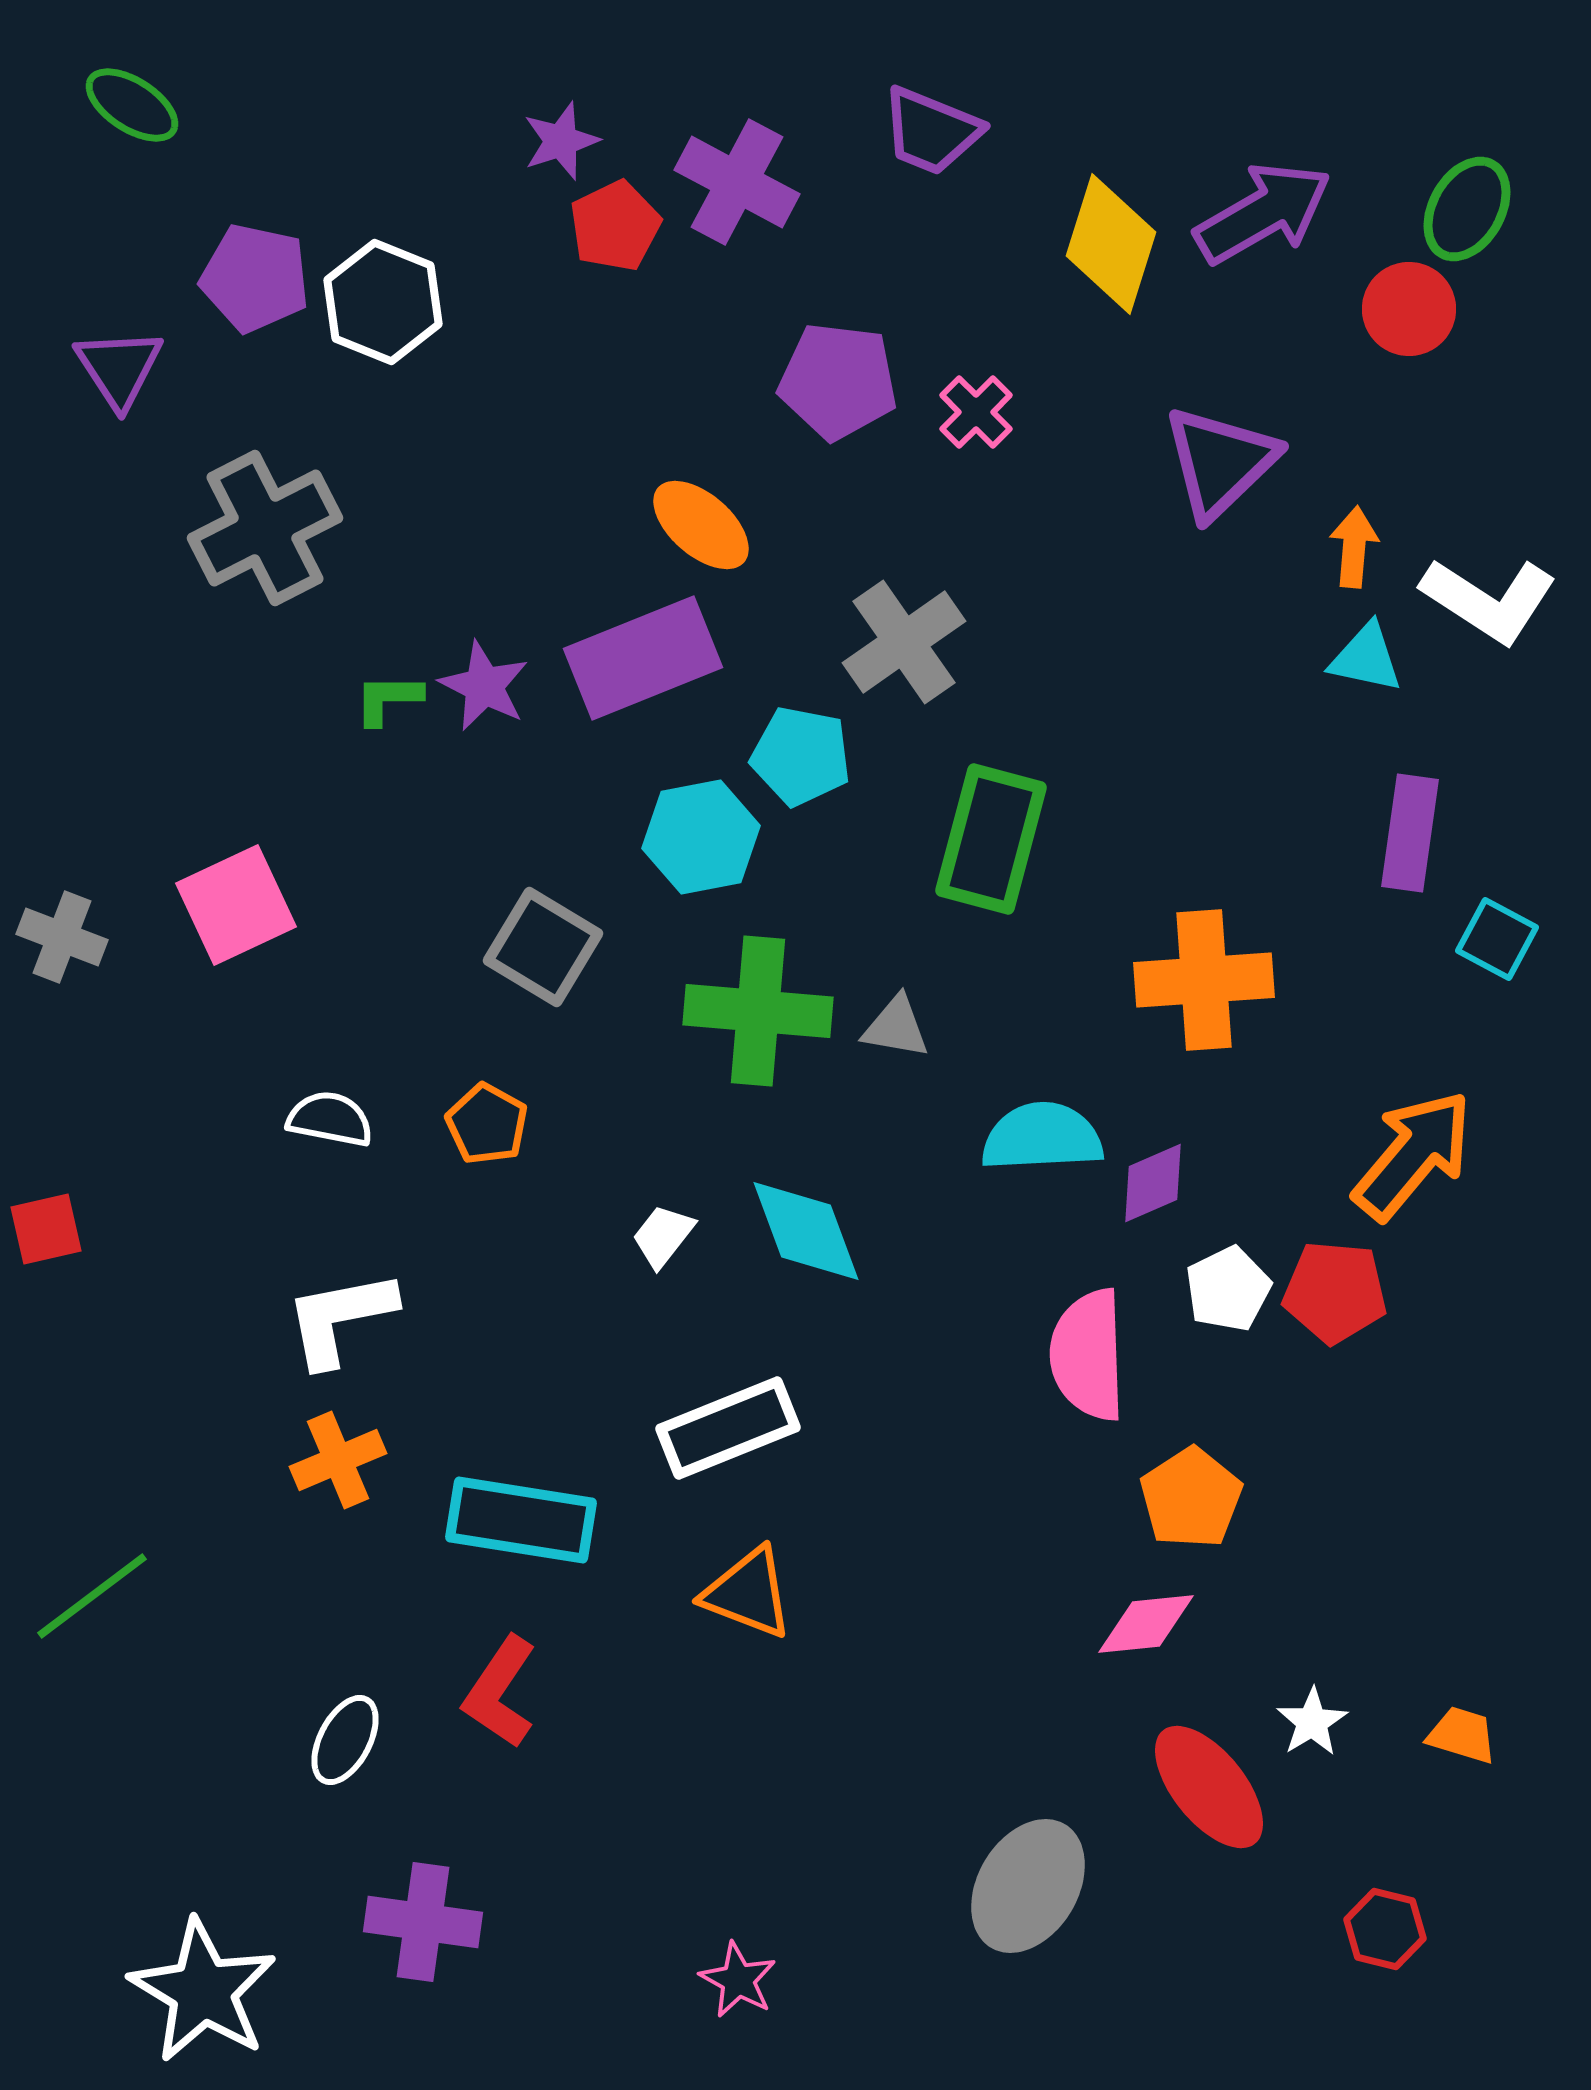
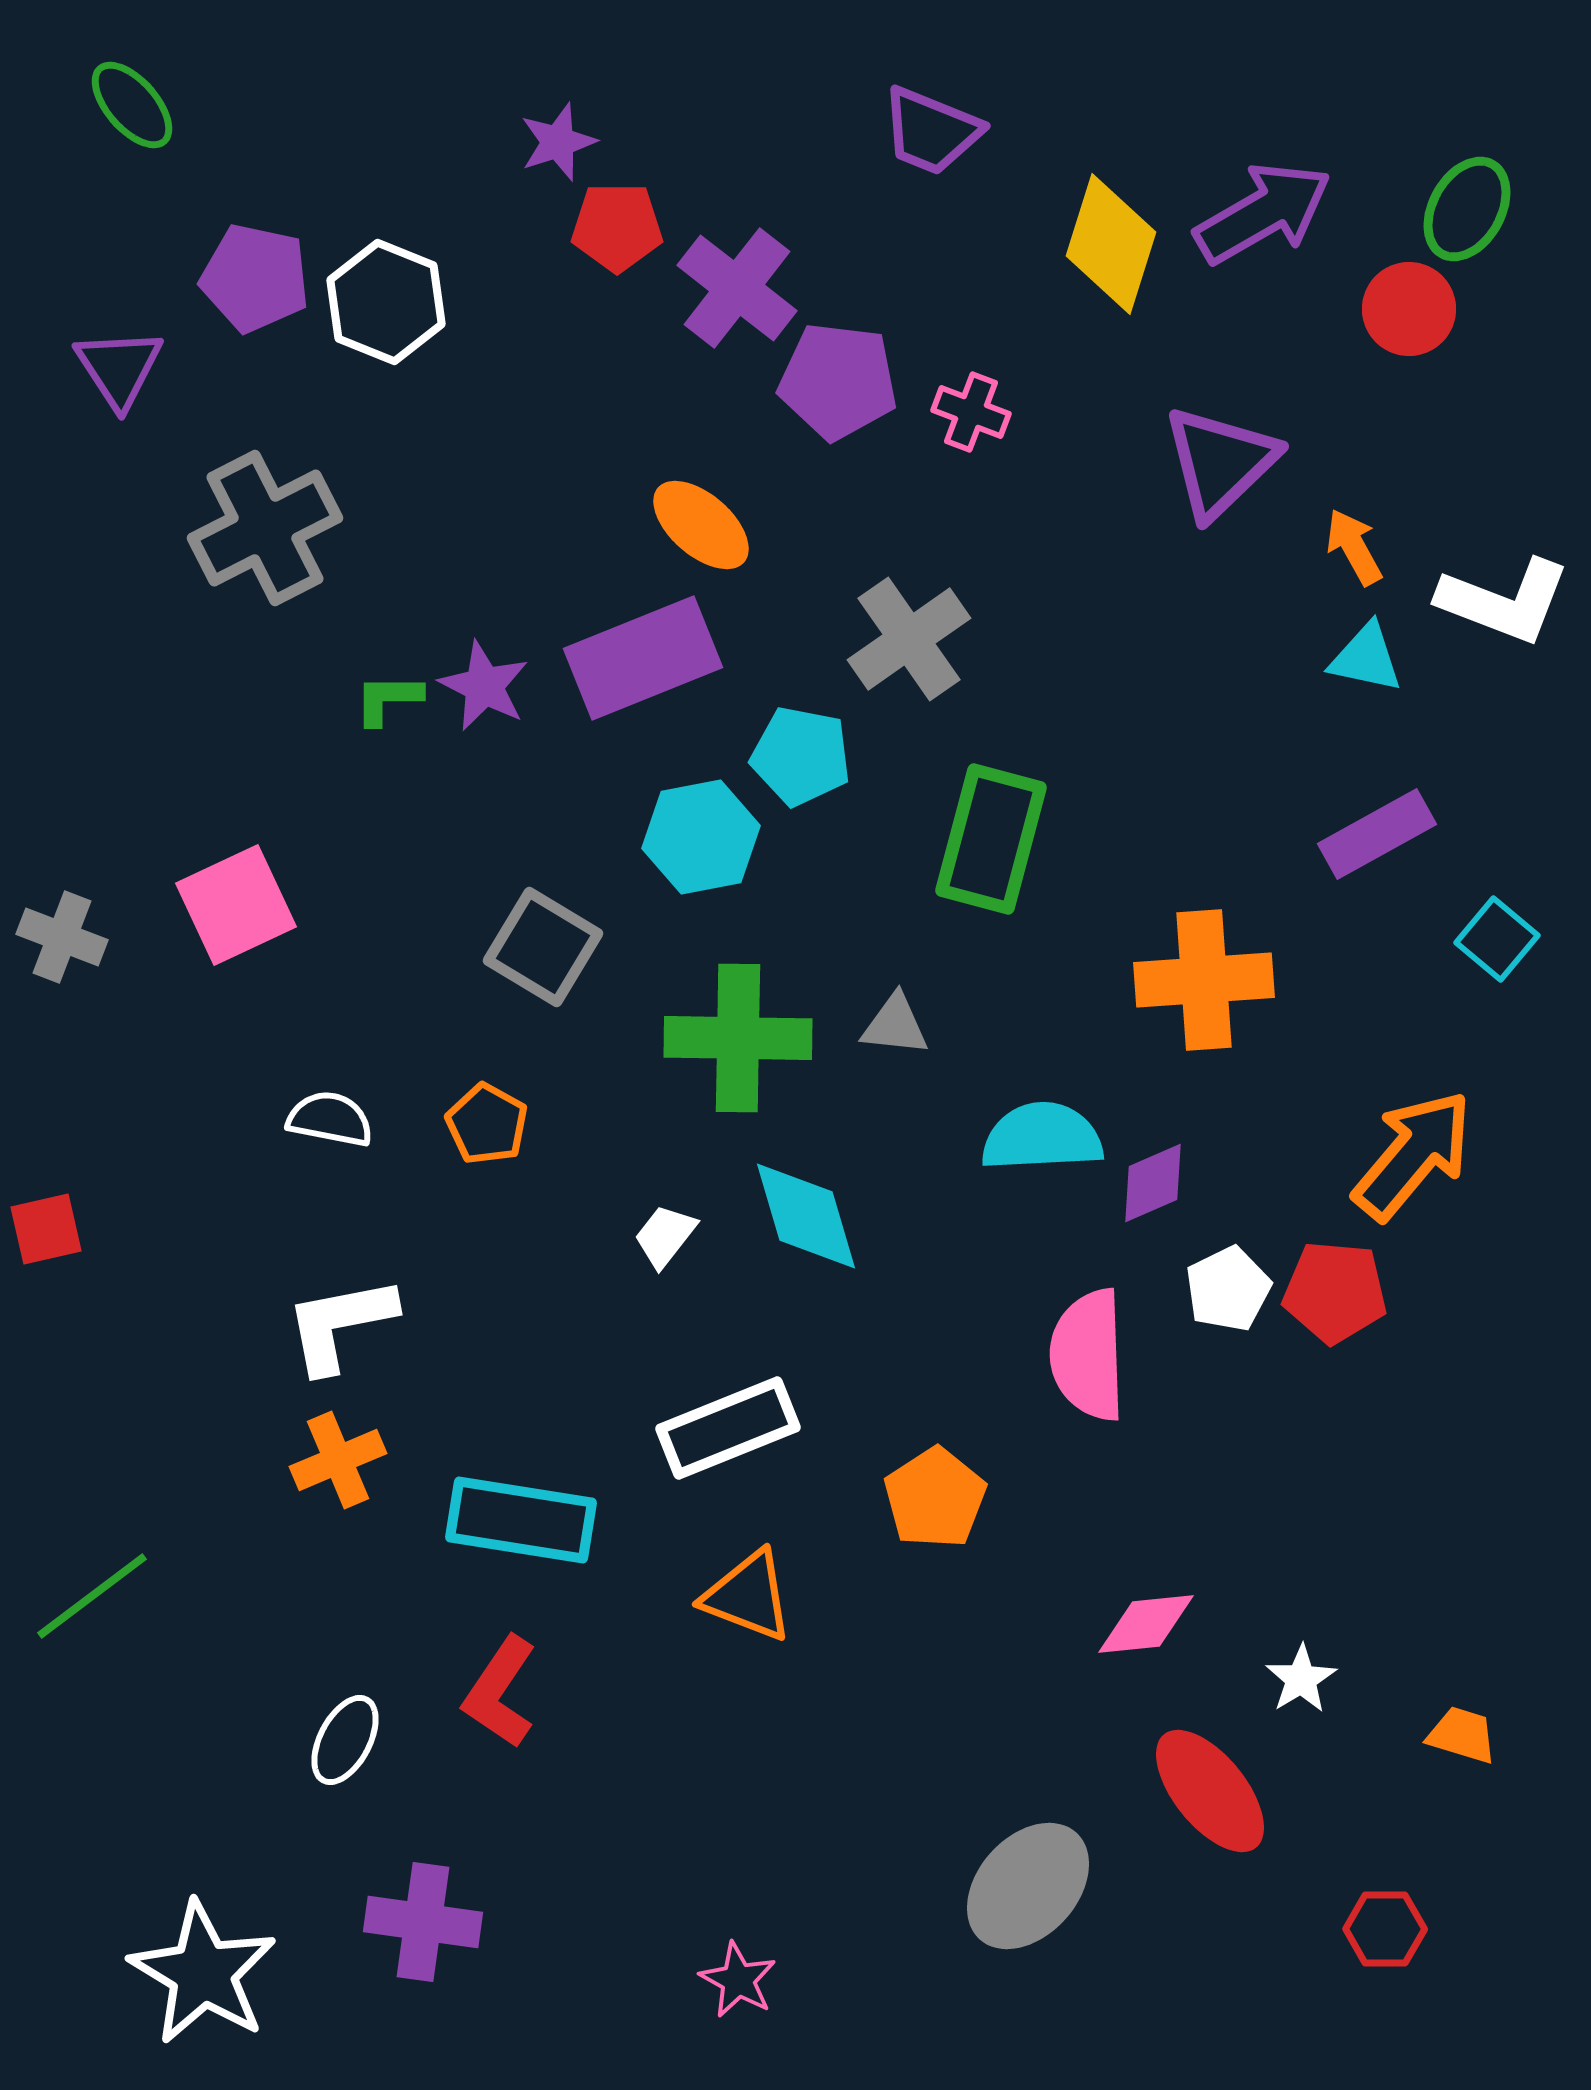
green ellipse at (132, 105): rotated 16 degrees clockwise
purple star at (561, 141): moved 3 px left, 1 px down
purple cross at (737, 182): moved 106 px down; rotated 10 degrees clockwise
red pentagon at (615, 226): moved 2 px right, 1 px down; rotated 26 degrees clockwise
white hexagon at (383, 302): moved 3 px right
pink cross at (976, 412): moved 5 px left; rotated 24 degrees counterclockwise
orange arrow at (1354, 547): rotated 34 degrees counterclockwise
white L-shape at (1489, 600): moved 15 px right, 1 px down; rotated 12 degrees counterclockwise
gray cross at (904, 642): moved 5 px right, 3 px up
purple rectangle at (1410, 833): moved 33 px left, 1 px down; rotated 53 degrees clockwise
cyan square at (1497, 939): rotated 12 degrees clockwise
green cross at (758, 1011): moved 20 px left, 27 px down; rotated 4 degrees counterclockwise
gray triangle at (896, 1027): moved 1 px left, 2 px up; rotated 4 degrees counterclockwise
cyan diamond at (806, 1231): moved 15 px up; rotated 4 degrees clockwise
white trapezoid at (663, 1236): moved 2 px right
white L-shape at (340, 1318): moved 6 px down
orange pentagon at (1191, 1498): moved 256 px left
orange triangle at (748, 1593): moved 3 px down
white star at (1312, 1722): moved 11 px left, 43 px up
red ellipse at (1209, 1787): moved 1 px right, 4 px down
gray ellipse at (1028, 1886): rotated 11 degrees clockwise
red hexagon at (1385, 1929): rotated 14 degrees counterclockwise
white star at (203, 1991): moved 18 px up
